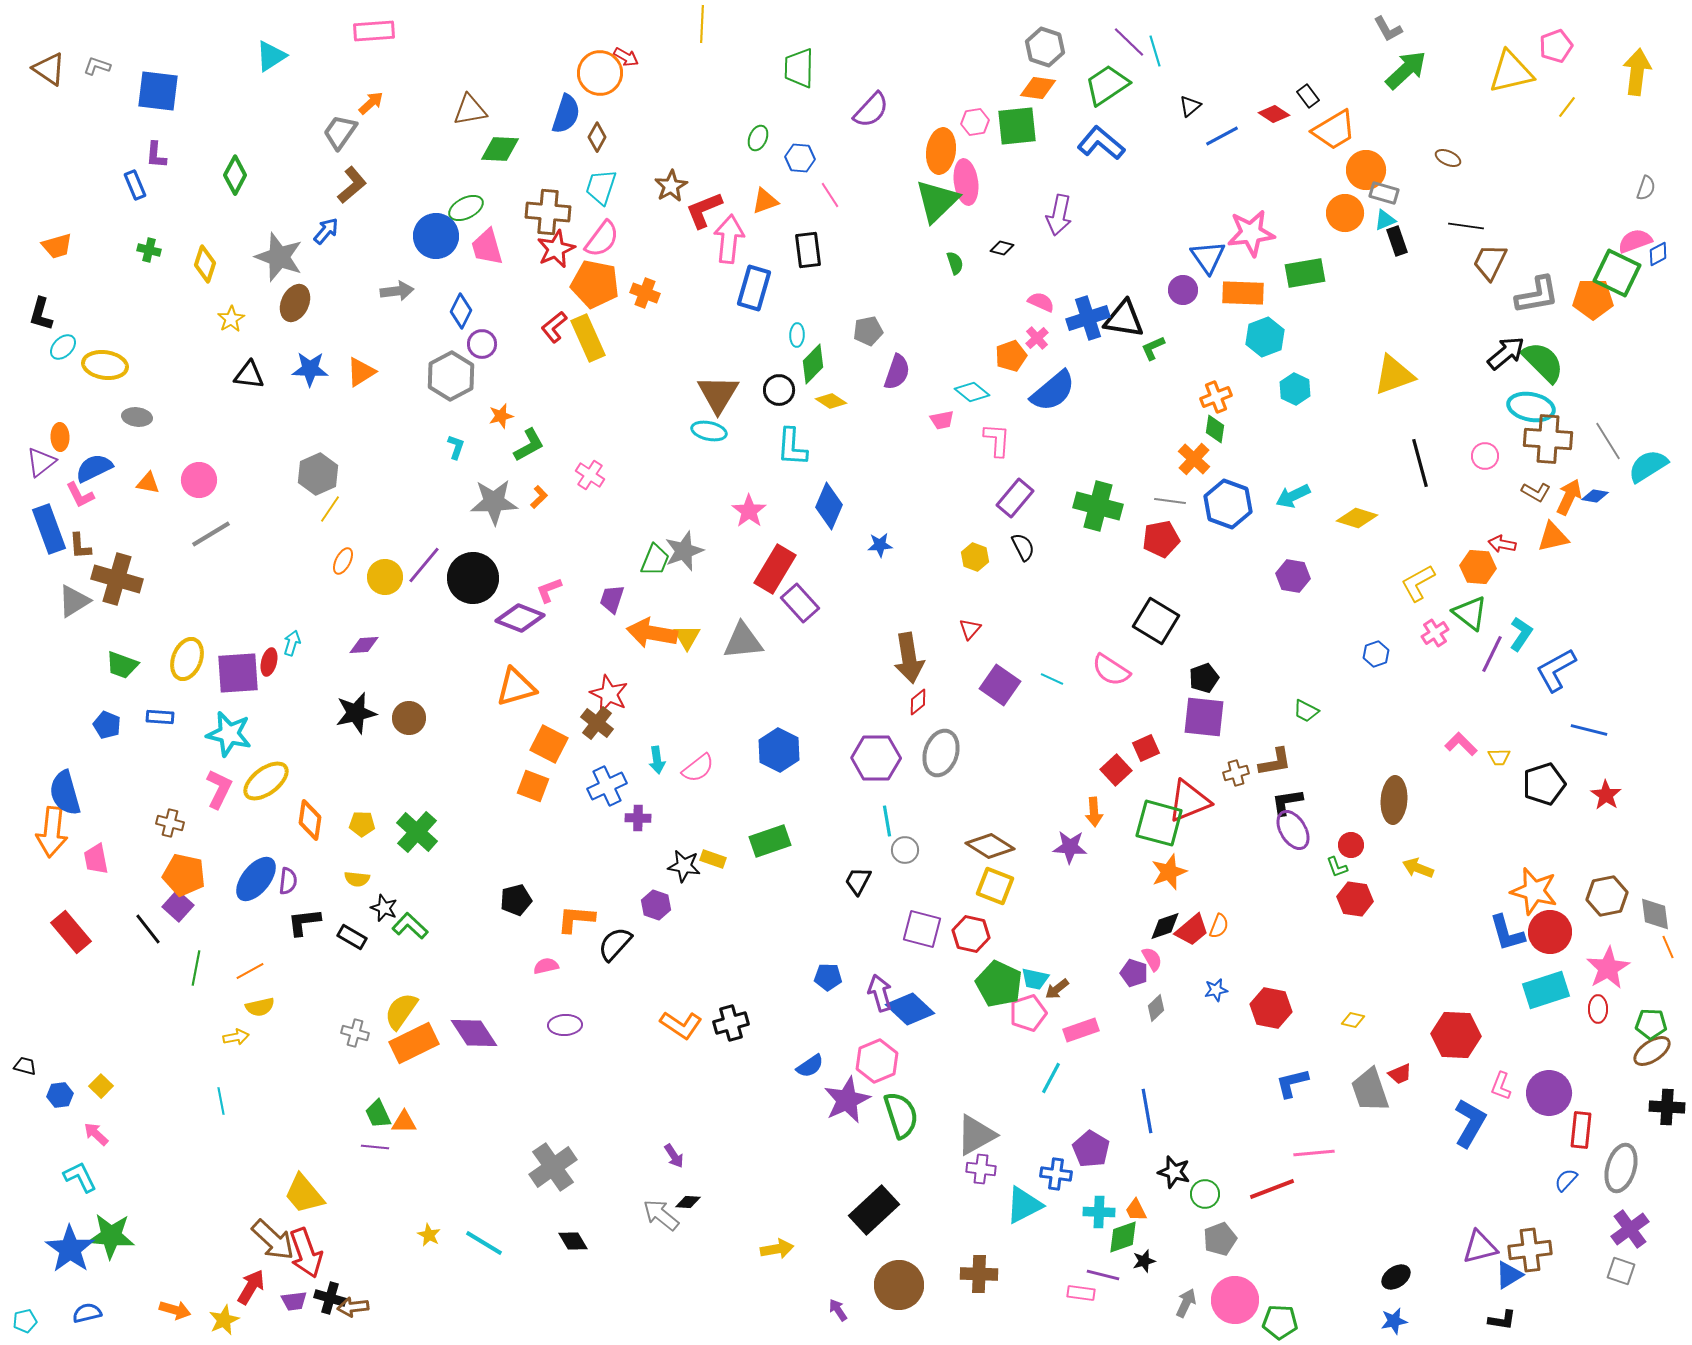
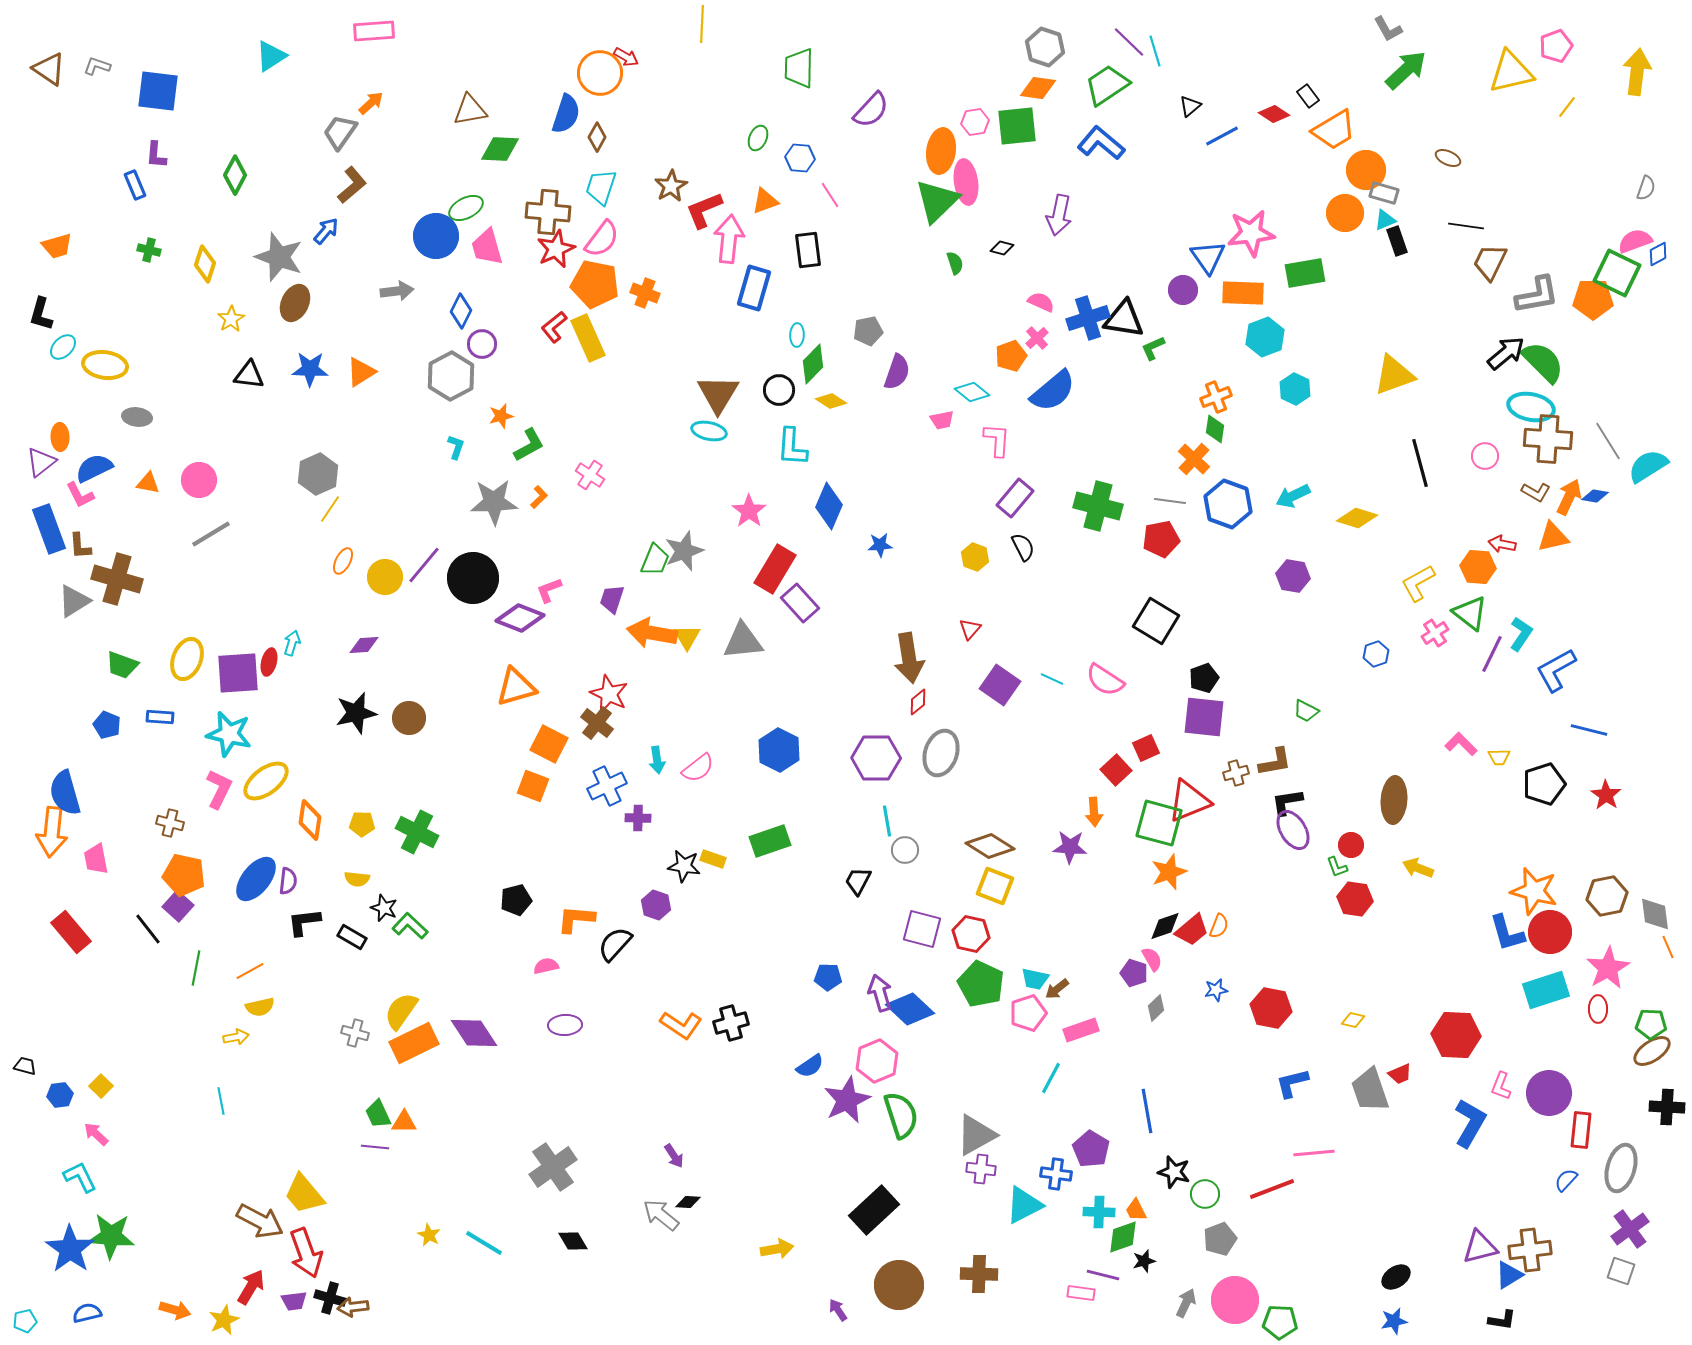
pink semicircle at (1111, 670): moved 6 px left, 10 px down
green cross at (417, 832): rotated 15 degrees counterclockwise
green pentagon at (999, 984): moved 18 px left
brown arrow at (273, 1240): moved 13 px left, 19 px up; rotated 15 degrees counterclockwise
